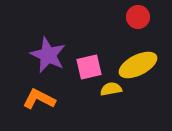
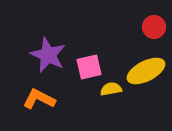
red circle: moved 16 px right, 10 px down
yellow ellipse: moved 8 px right, 6 px down
